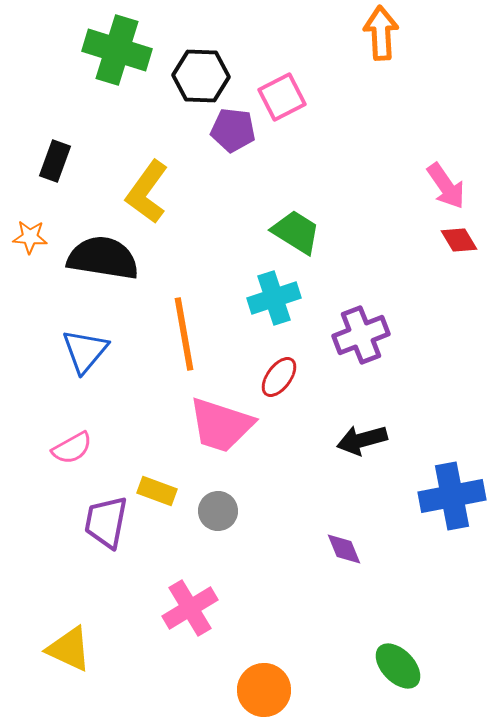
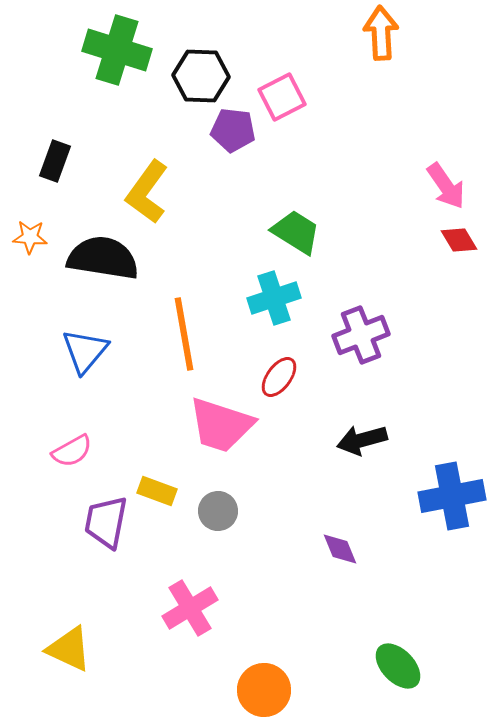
pink semicircle: moved 3 px down
purple diamond: moved 4 px left
